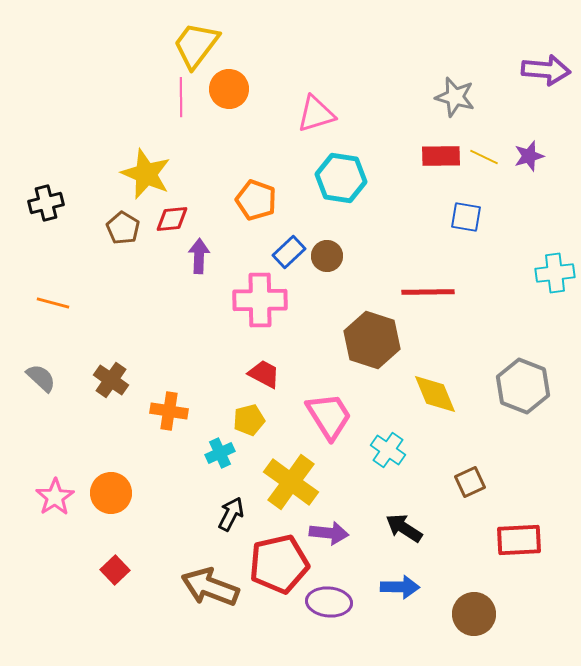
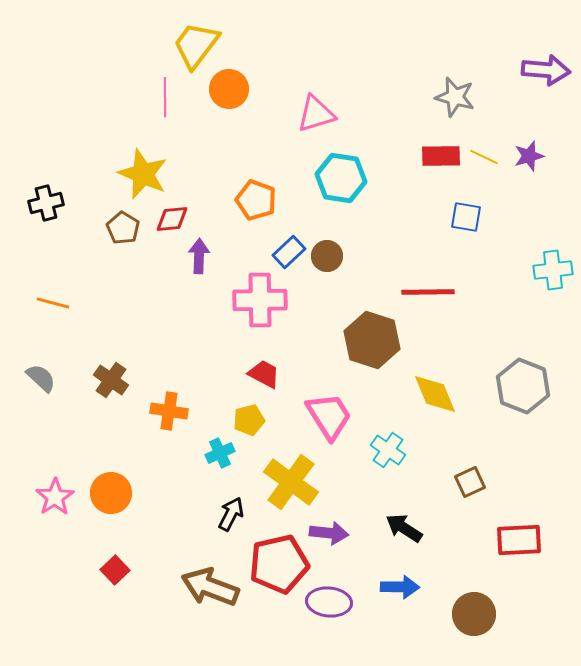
pink line at (181, 97): moved 16 px left
yellow star at (146, 174): moved 3 px left
cyan cross at (555, 273): moved 2 px left, 3 px up
